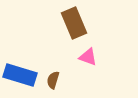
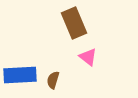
pink triangle: rotated 18 degrees clockwise
blue rectangle: rotated 20 degrees counterclockwise
